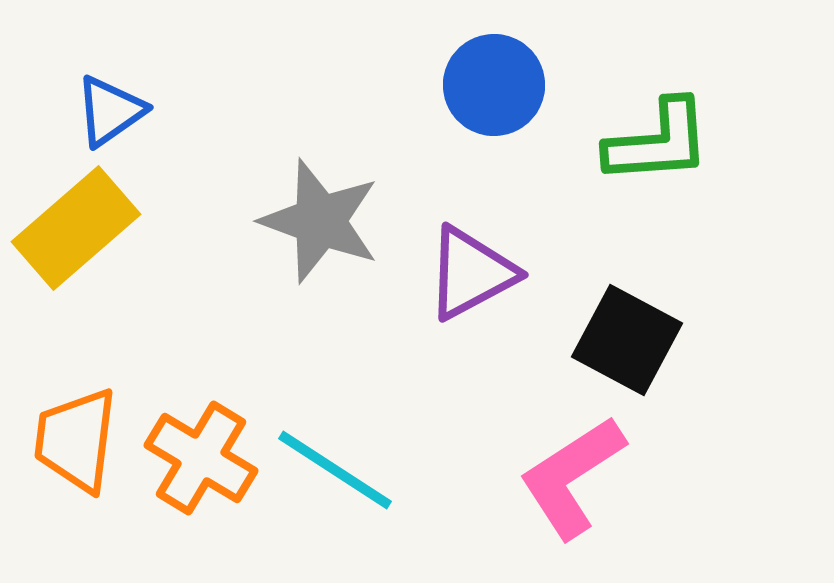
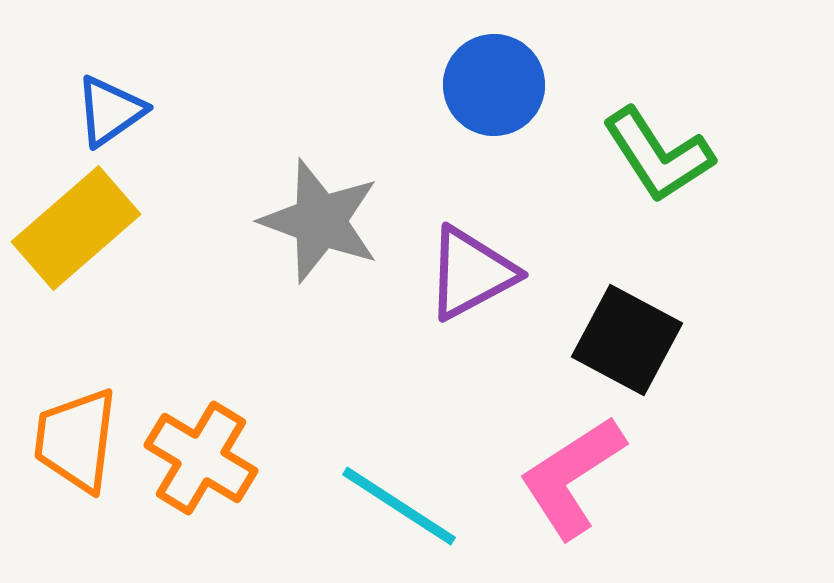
green L-shape: moved 13 px down; rotated 61 degrees clockwise
cyan line: moved 64 px right, 36 px down
